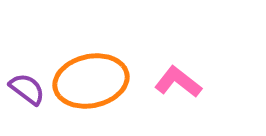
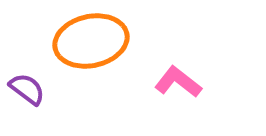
orange ellipse: moved 40 px up
